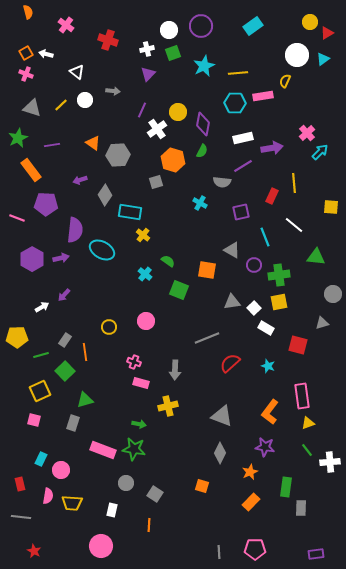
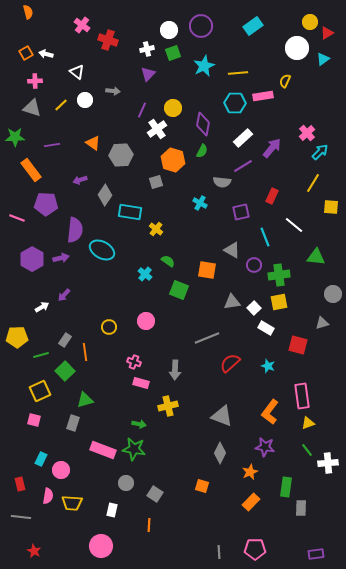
pink cross at (66, 25): moved 16 px right
white circle at (297, 55): moved 7 px up
pink cross at (26, 74): moved 9 px right, 7 px down; rotated 24 degrees counterclockwise
yellow circle at (178, 112): moved 5 px left, 4 px up
green star at (18, 138): moved 3 px left, 1 px up; rotated 24 degrees clockwise
white rectangle at (243, 138): rotated 30 degrees counterclockwise
purple arrow at (272, 148): rotated 40 degrees counterclockwise
gray hexagon at (118, 155): moved 3 px right
yellow line at (294, 183): moved 19 px right; rotated 36 degrees clockwise
yellow cross at (143, 235): moved 13 px right, 6 px up
white cross at (330, 462): moved 2 px left, 1 px down
